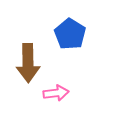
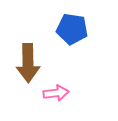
blue pentagon: moved 2 px right, 5 px up; rotated 24 degrees counterclockwise
